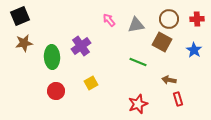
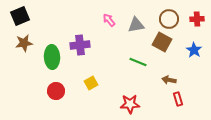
purple cross: moved 1 px left, 1 px up; rotated 30 degrees clockwise
red star: moved 8 px left; rotated 18 degrees clockwise
